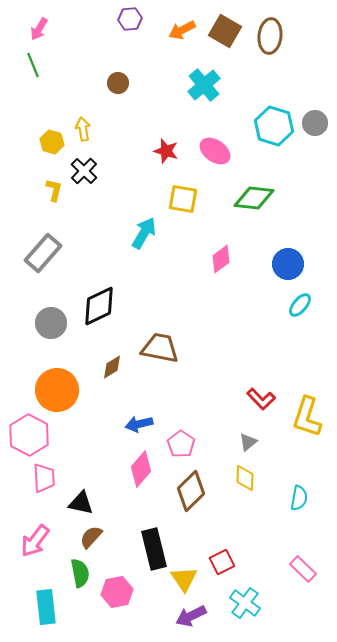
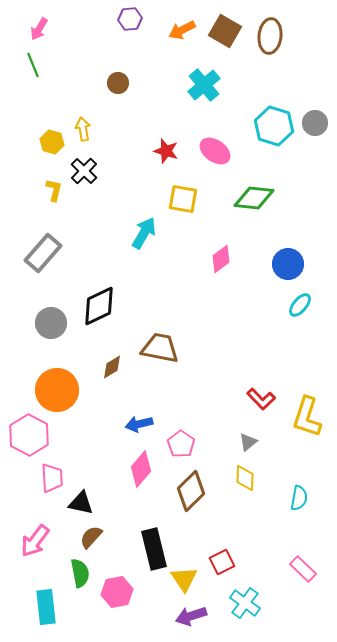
pink trapezoid at (44, 478): moved 8 px right
purple arrow at (191, 616): rotated 8 degrees clockwise
